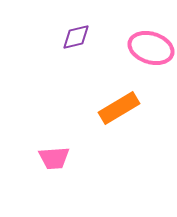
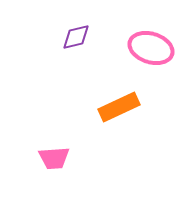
orange rectangle: moved 1 px up; rotated 6 degrees clockwise
